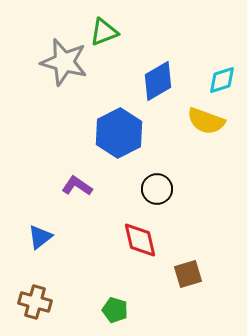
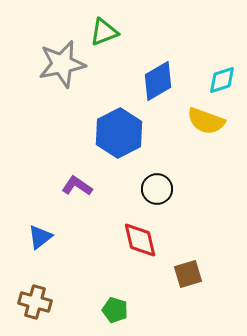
gray star: moved 2 px left, 2 px down; rotated 27 degrees counterclockwise
